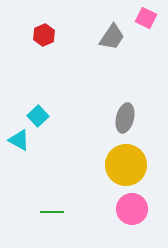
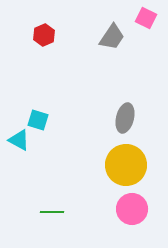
cyan square: moved 4 px down; rotated 30 degrees counterclockwise
